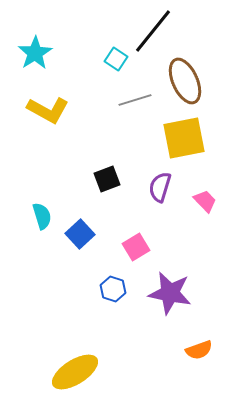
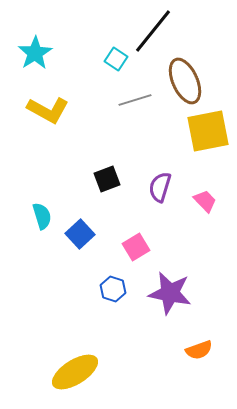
yellow square: moved 24 px right, 7 px up
